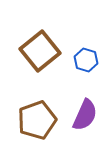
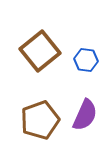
blue hexagon: rotated 10 degrees counterclockwise
brown pentagon: moved 3 px right
